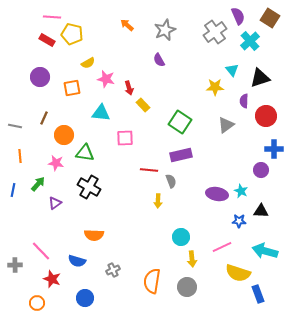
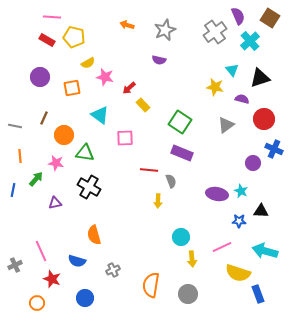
orange arrow at (127, 25): rotated 24 degrees counterclockwise
yellow pentagon at (72, 34): moved 2 px right, 3 px down
purple semicircle at (159, 60): rotated 48 degrees counterclockwise
pink star at (106, 79): moved 1 px left, 2 px up
yellow star at (215, 87): rotated 12 degrees clockwise
red arrow at (129, 88): rotated 64 degrees clockwise
purple semicircle at (244, 101): moved 2 px left, 2 px up; rotated 104 degrees clockwise
cyan triangle at (101, 113): moved 1 px left, 2 px down; rotated 30 degrees clockwise
red circle at (266, 116): moved 2 px left, 3 px down
blue cross at (274, 149): rotated 24 degrees clockwise
purple rectangle at (181, 155): moved 1 px right, 2 px up; rotated 35 degrees clockwise
purple circle at (261, 170): moved 8 px left, 7 px up
green arrow at (38, 184): moved 2 px left, 5 px up
purple triangle at (55, 203): rotated 24 degrees clockwise
orange semicircle at (94, 235): rotated 72 degrees clockwise
pink line at (41, 251): rotated 20 degrees clockwise
gray cross at (15, 265): rotated 24 degrees counterclockwise
orange semicircle at (152, 281): moved 1 px left, 4 px down
gray circle at (187, 287): moved 1 px right, 7 px down
